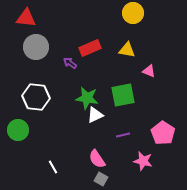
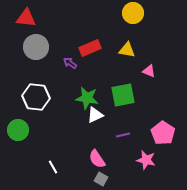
pink star: moved 3 px right, 1 px up
